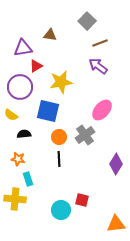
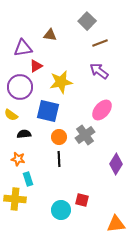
purple arrow: moved 1 px right, 5 px down
